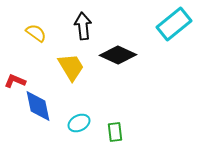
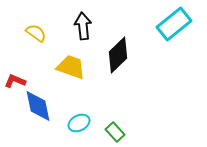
black diamond: rotated 69 degrees counterclockwise
yellow trapezoid: rotated 40 degrees counterclockwise
green rectangle: rotated 36 degrees counterclockwise
